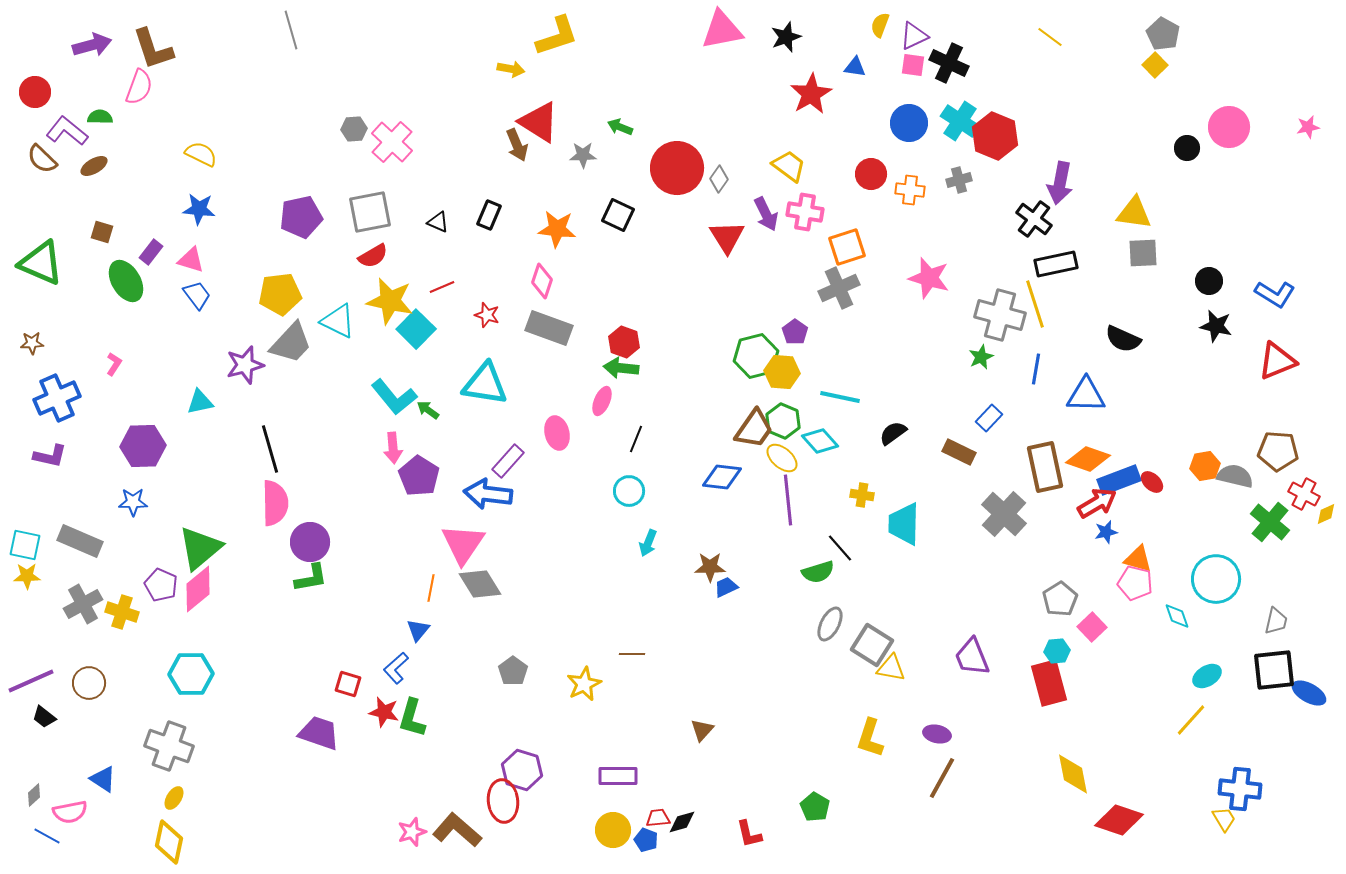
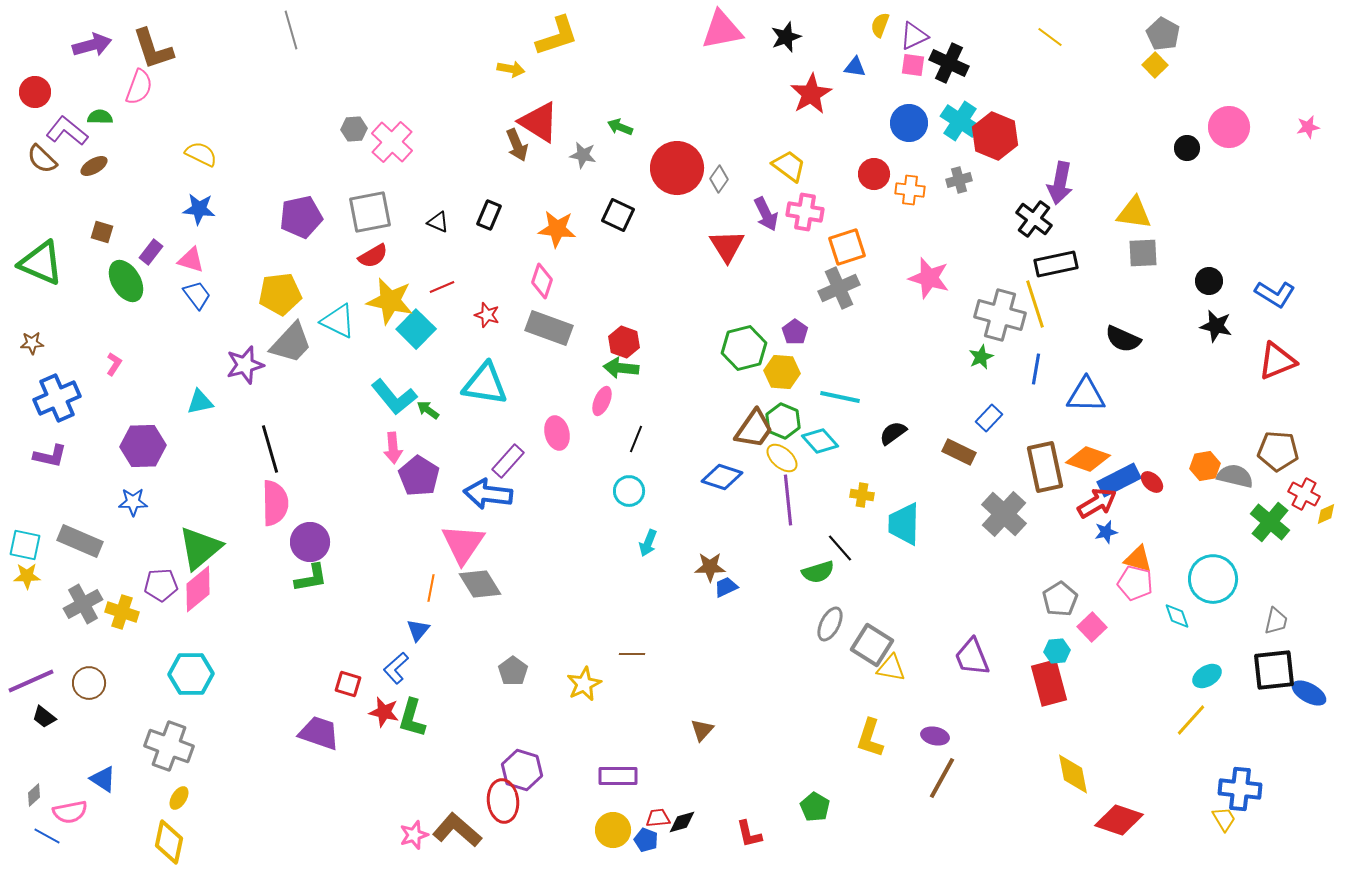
gray star at (583, 155): rotated 12 degrees clockwise
red circle at (871, 174): moved 3 px right
red triangle at (727, 237): moved 9 px down
green hexagon at (756, 356): moved 12 px left, 8 px up
blue diamond at (722, 477): rotated 12 degrees clockwise
blue rectangle at (1119, 480): rotated 6 degrees counterclockwise
cyan circle at (1216, 579): moved 3 px left
purple pentagon at (161, 585): rotated 28 degrees counterclockwise
purple ellipse at (937, 734): moved 2 px left, 2 px down
yellow ellipse at (174, 798): moved 5 px right
pink star at (412, 832): moved 2 px right, 3 px down
